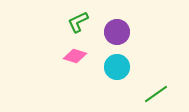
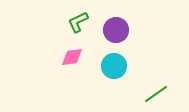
purple circle: moved 1 px left, 2 px up
pink diamond: moved 3 px left, 1 px down; rotated 25 degrees counterclockwise
cyan circle: moved 3 px left, 1 px up
